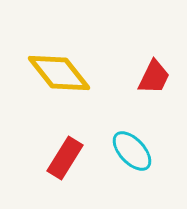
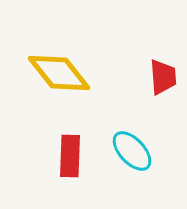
red trapezoid: moved 9 px right; rotated 30 degrees counterclockwise
red rectangle: moved 5 px right, 2 px up; rotated 30 degrees counterclockwise
